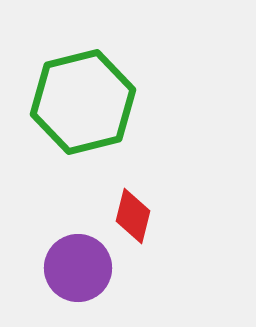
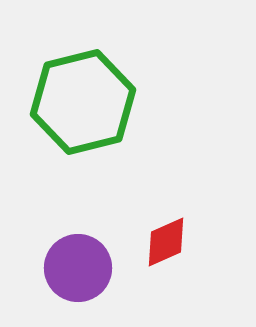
red diamond: moved 33 px right, 26 px down; rotated 52 degrees clockwise
